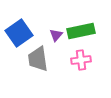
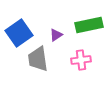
green rectangle: moved 8 px right, 6 px up
purple triangle: rotated 16 degrees clockwise
